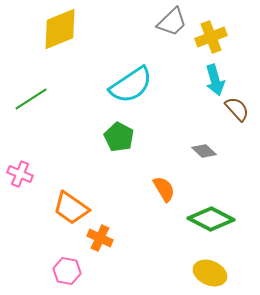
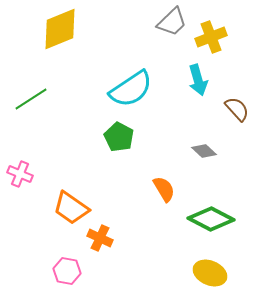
cyan arrow: moved 17 px left
cyan semicircle: moved 4 px down
